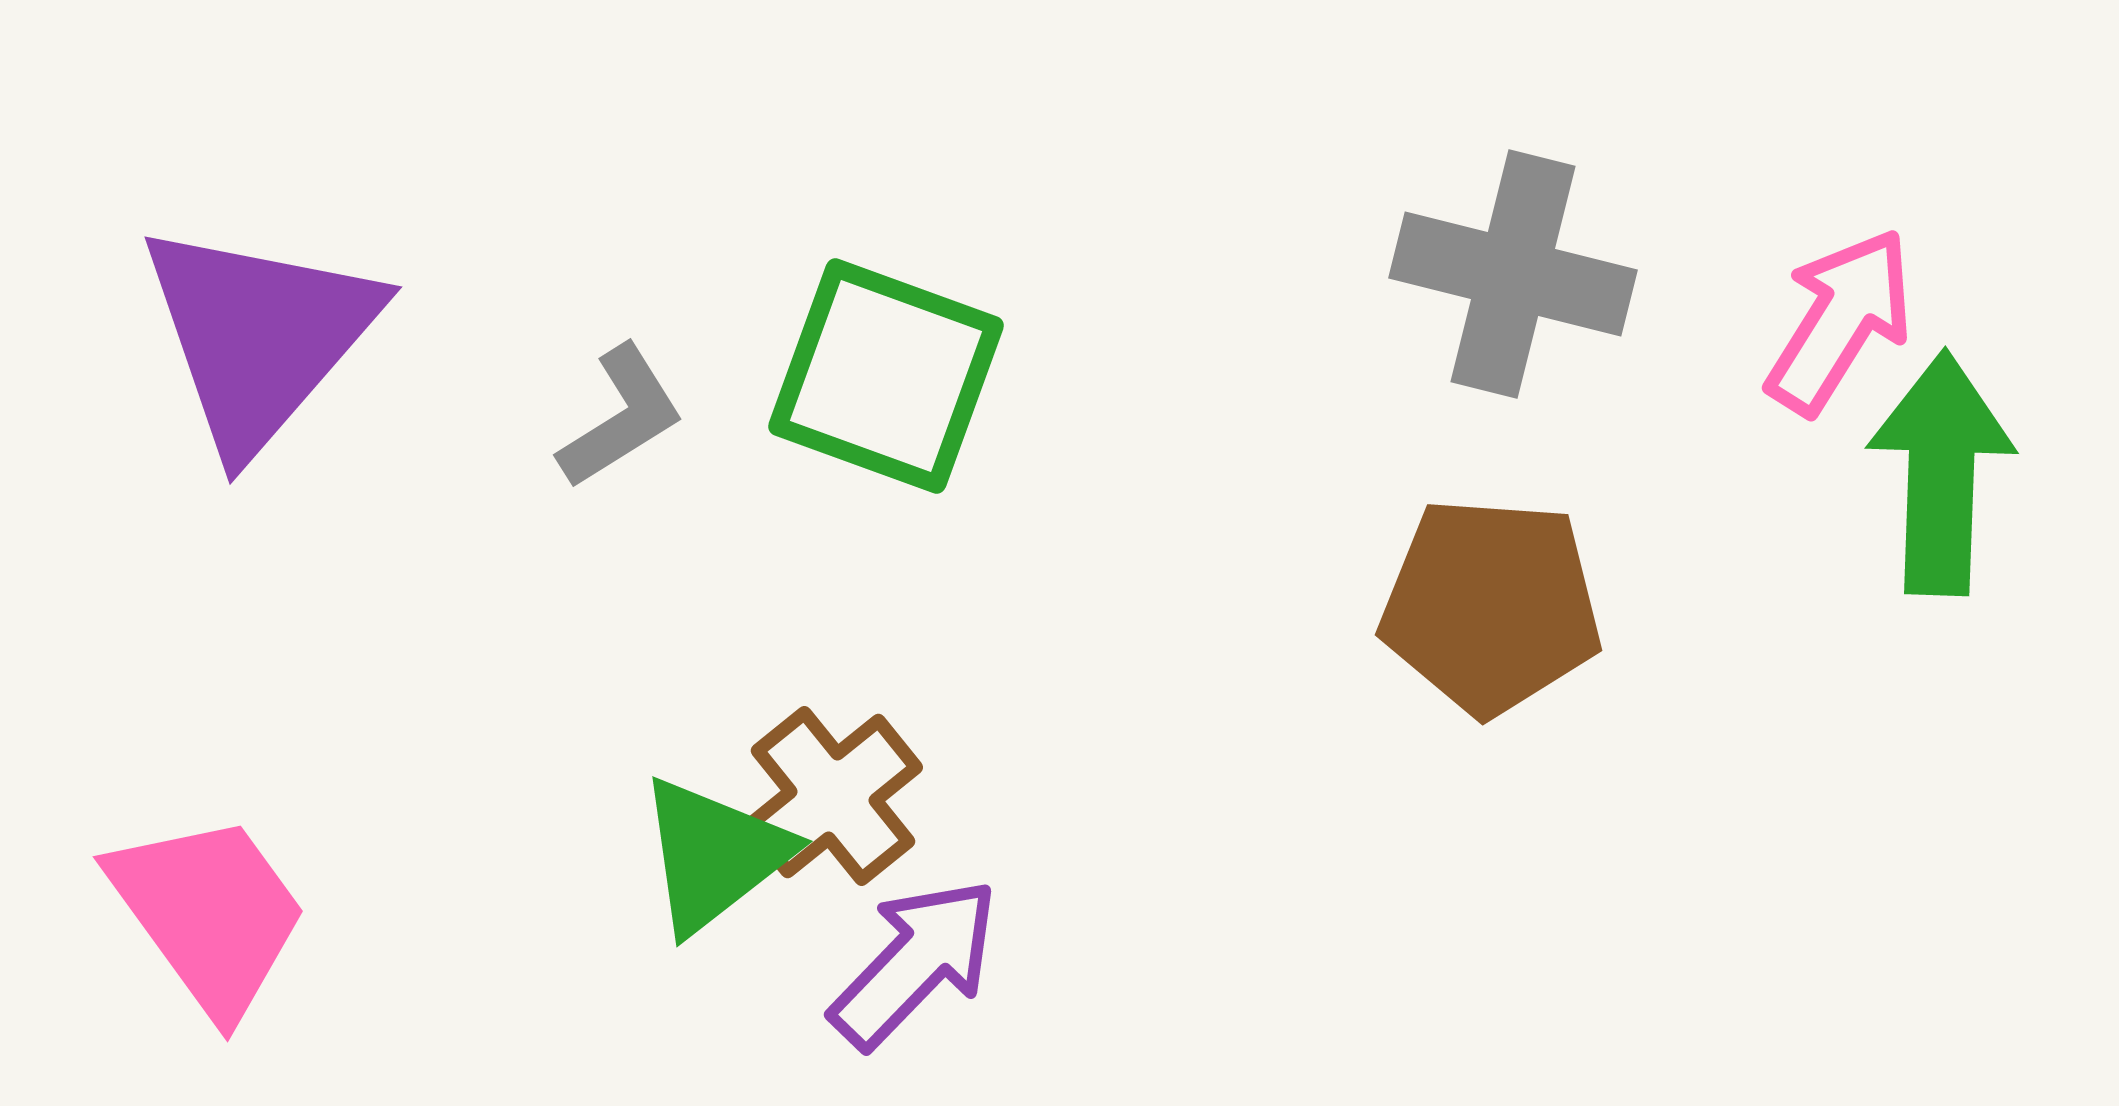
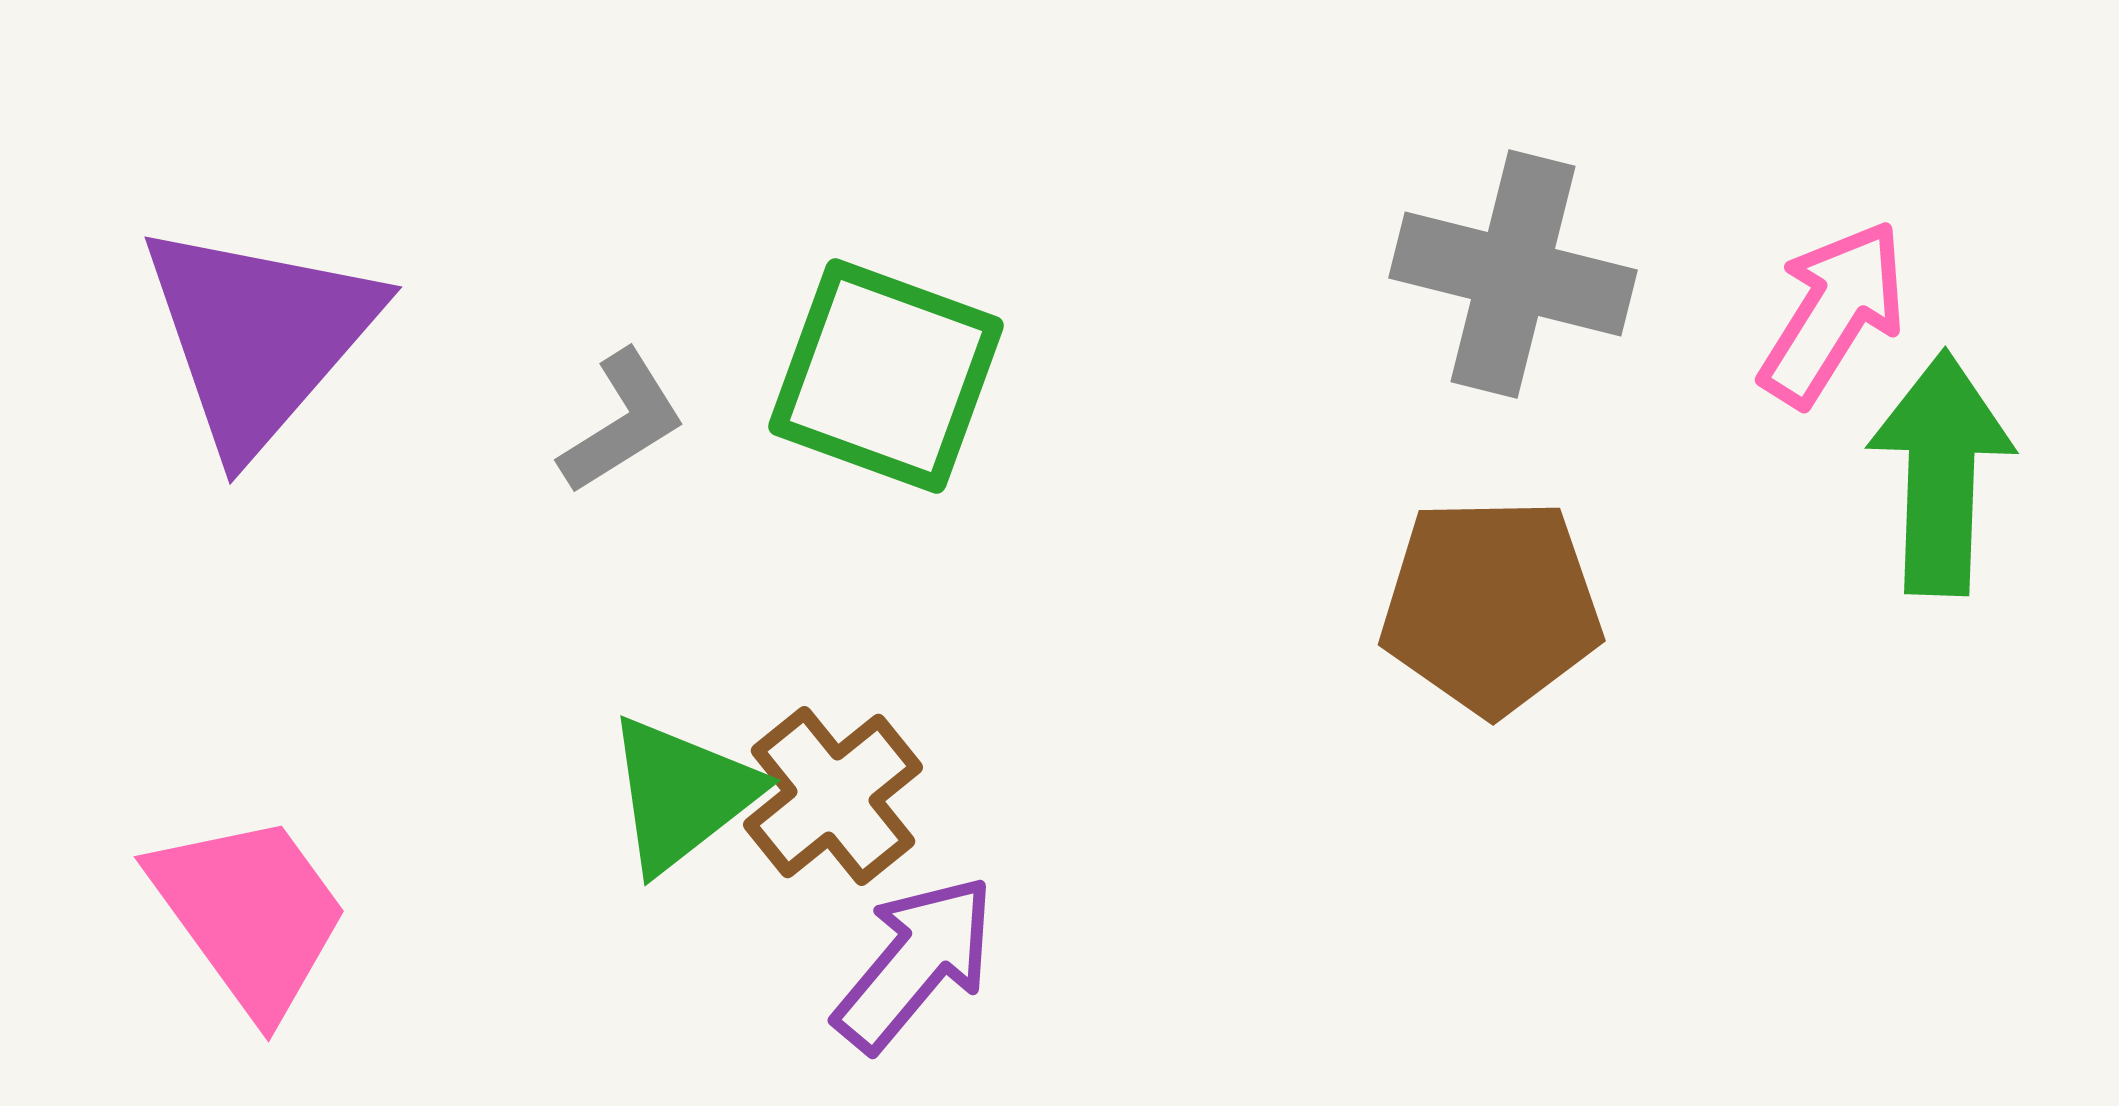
pink arrow: moved 7 px left, 8 px up
gray L-shape: moved 1 px right, 5 px down
brown pentagon: rotated 5 degrees counterclockwise
green triangle: moved 32 px left, 61 px up
pink trapezoid: moved 41 px right
purple arrow: rotated 4 degrees counterclockwise
